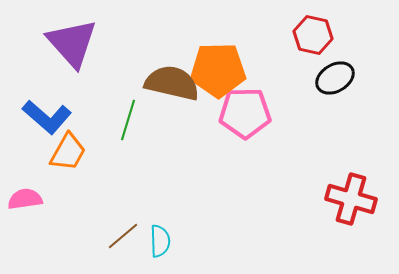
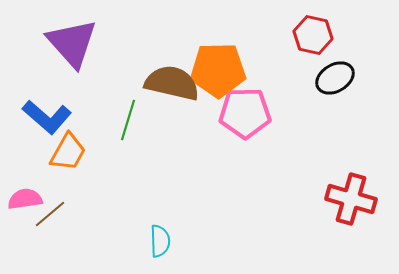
brown line: moved 73 px left, 22 px up
